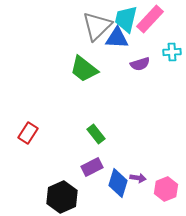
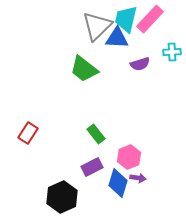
pink hexagon: moved 37 px left, 32 px up
